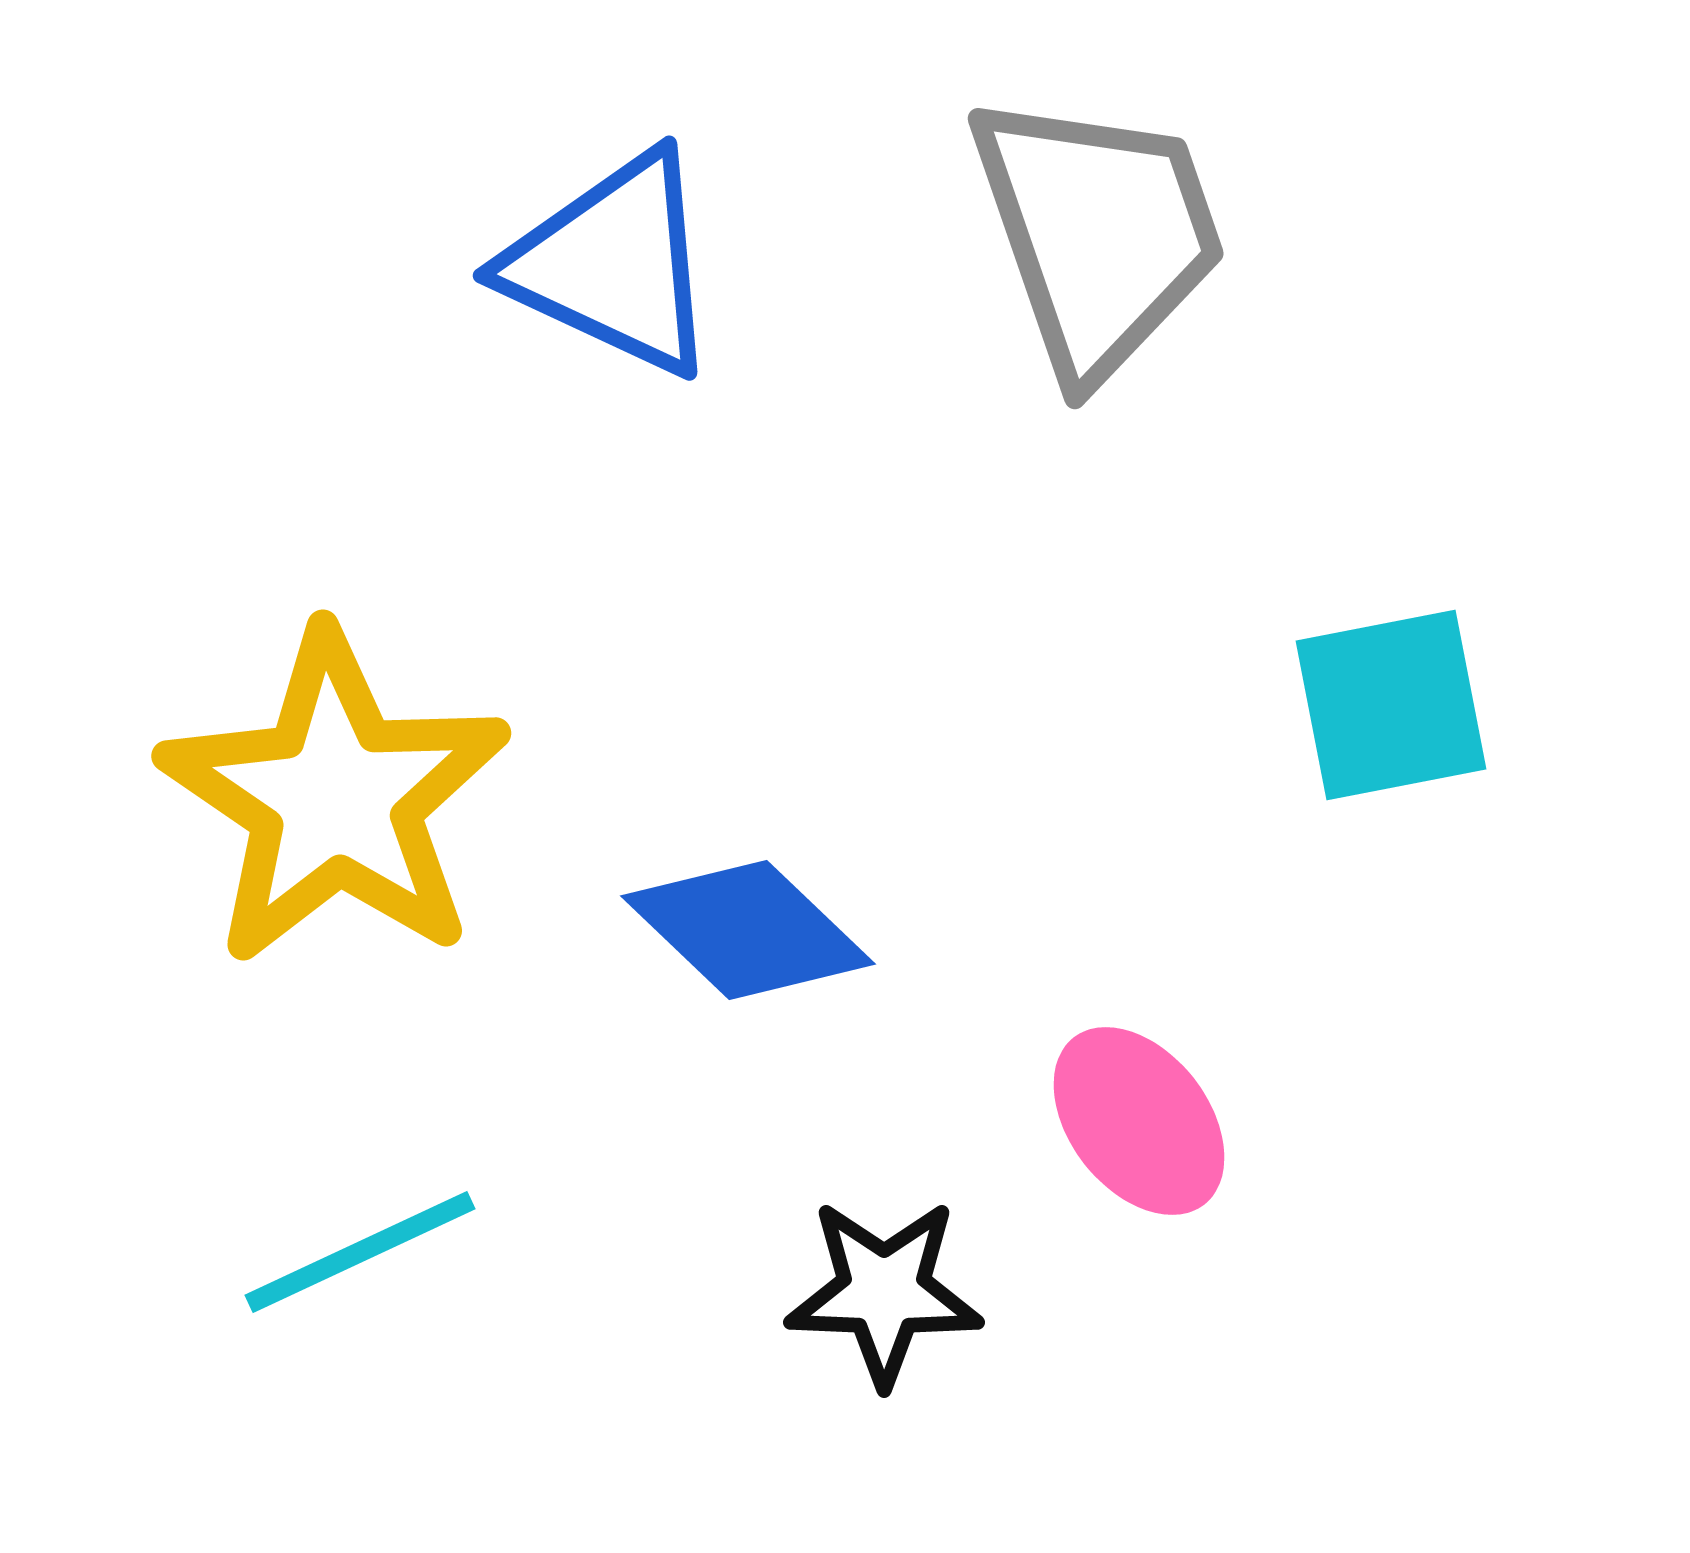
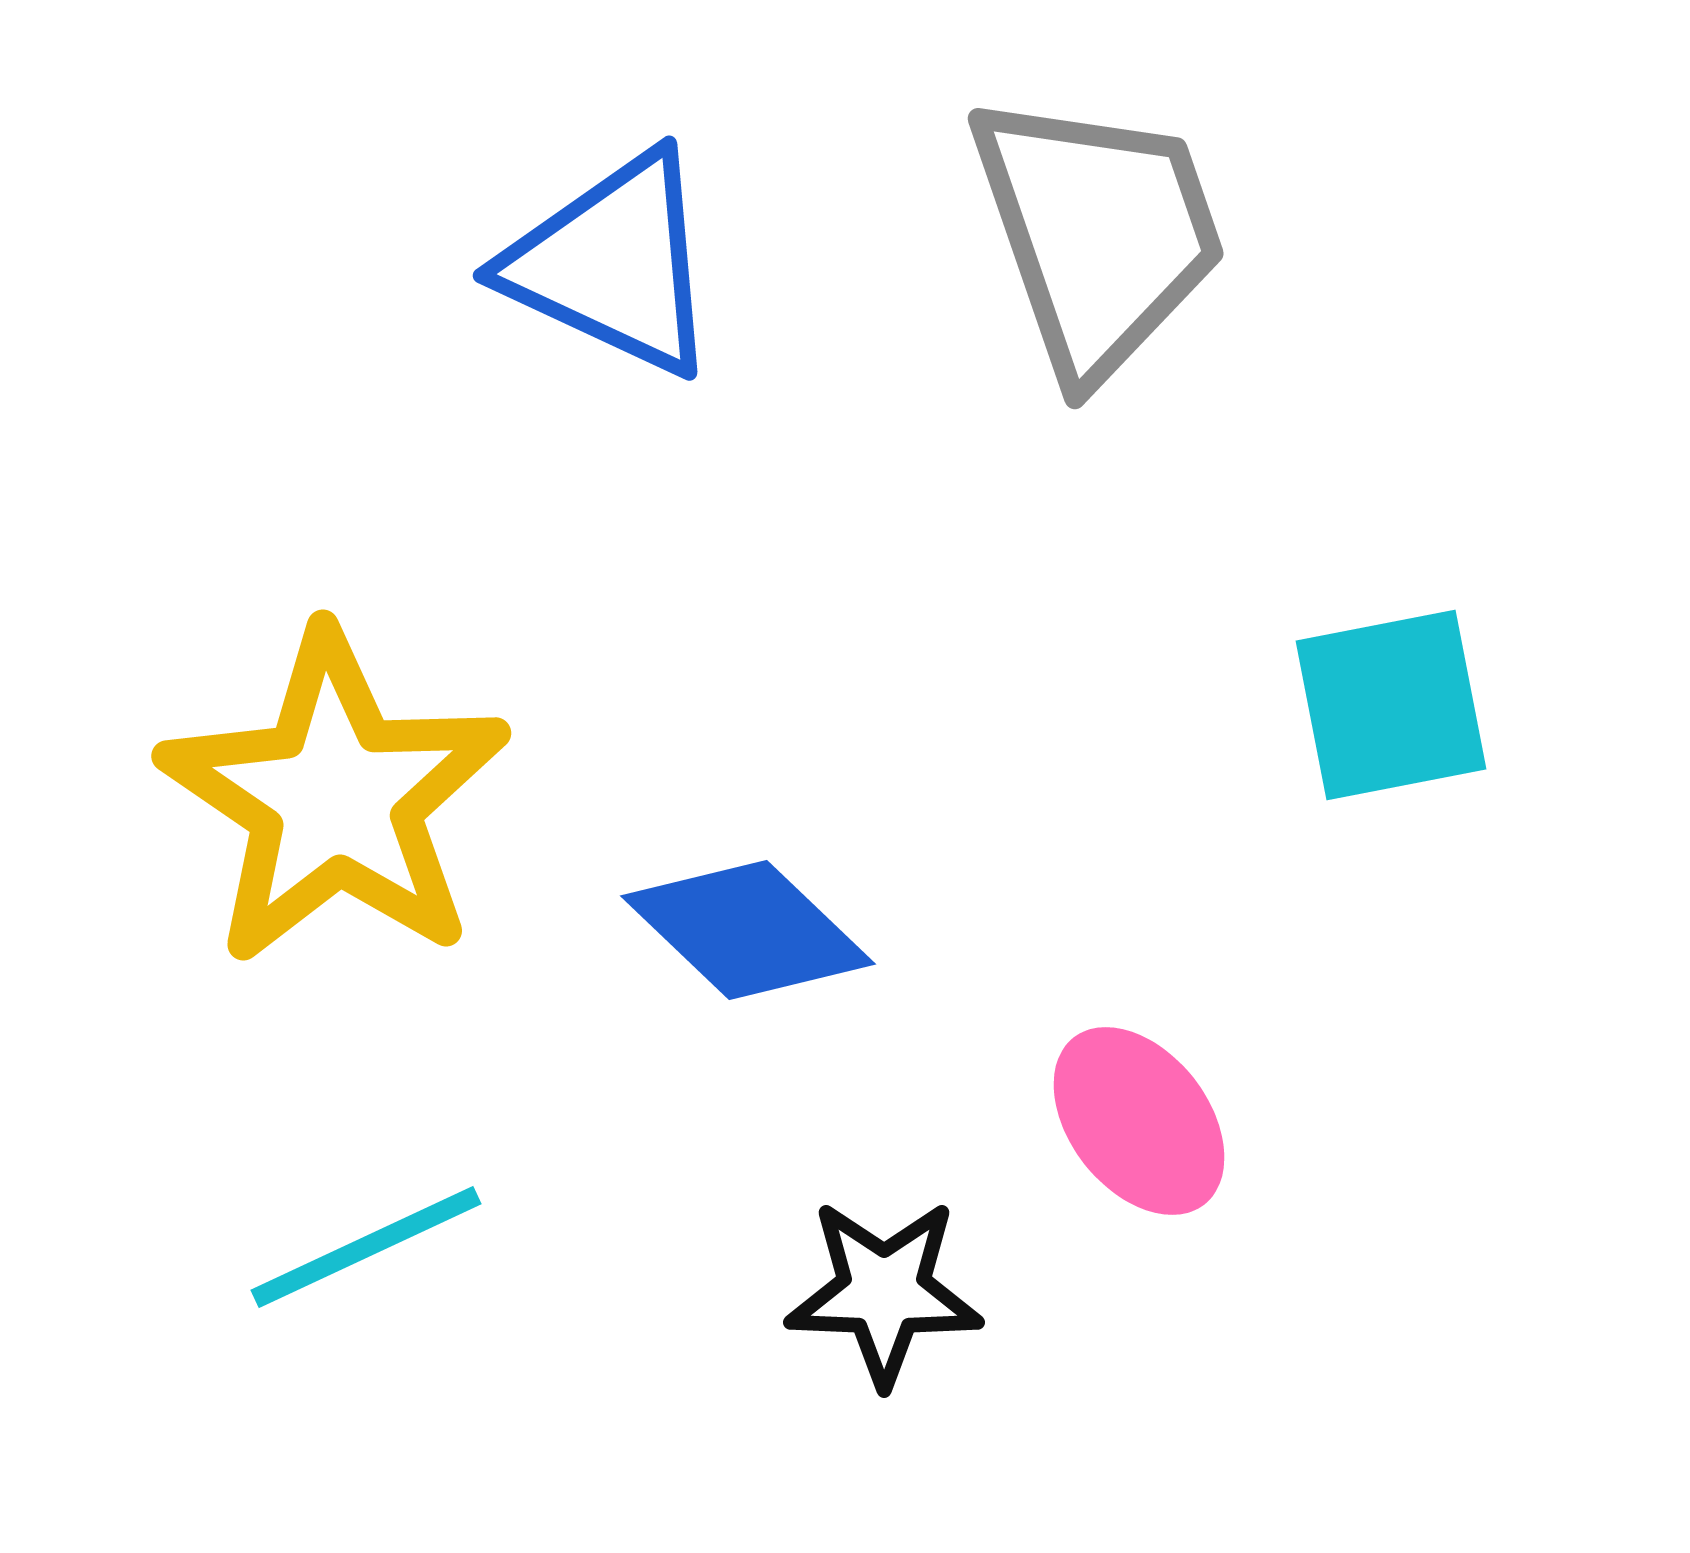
cyan line: moved 6 px right, 5 px up
